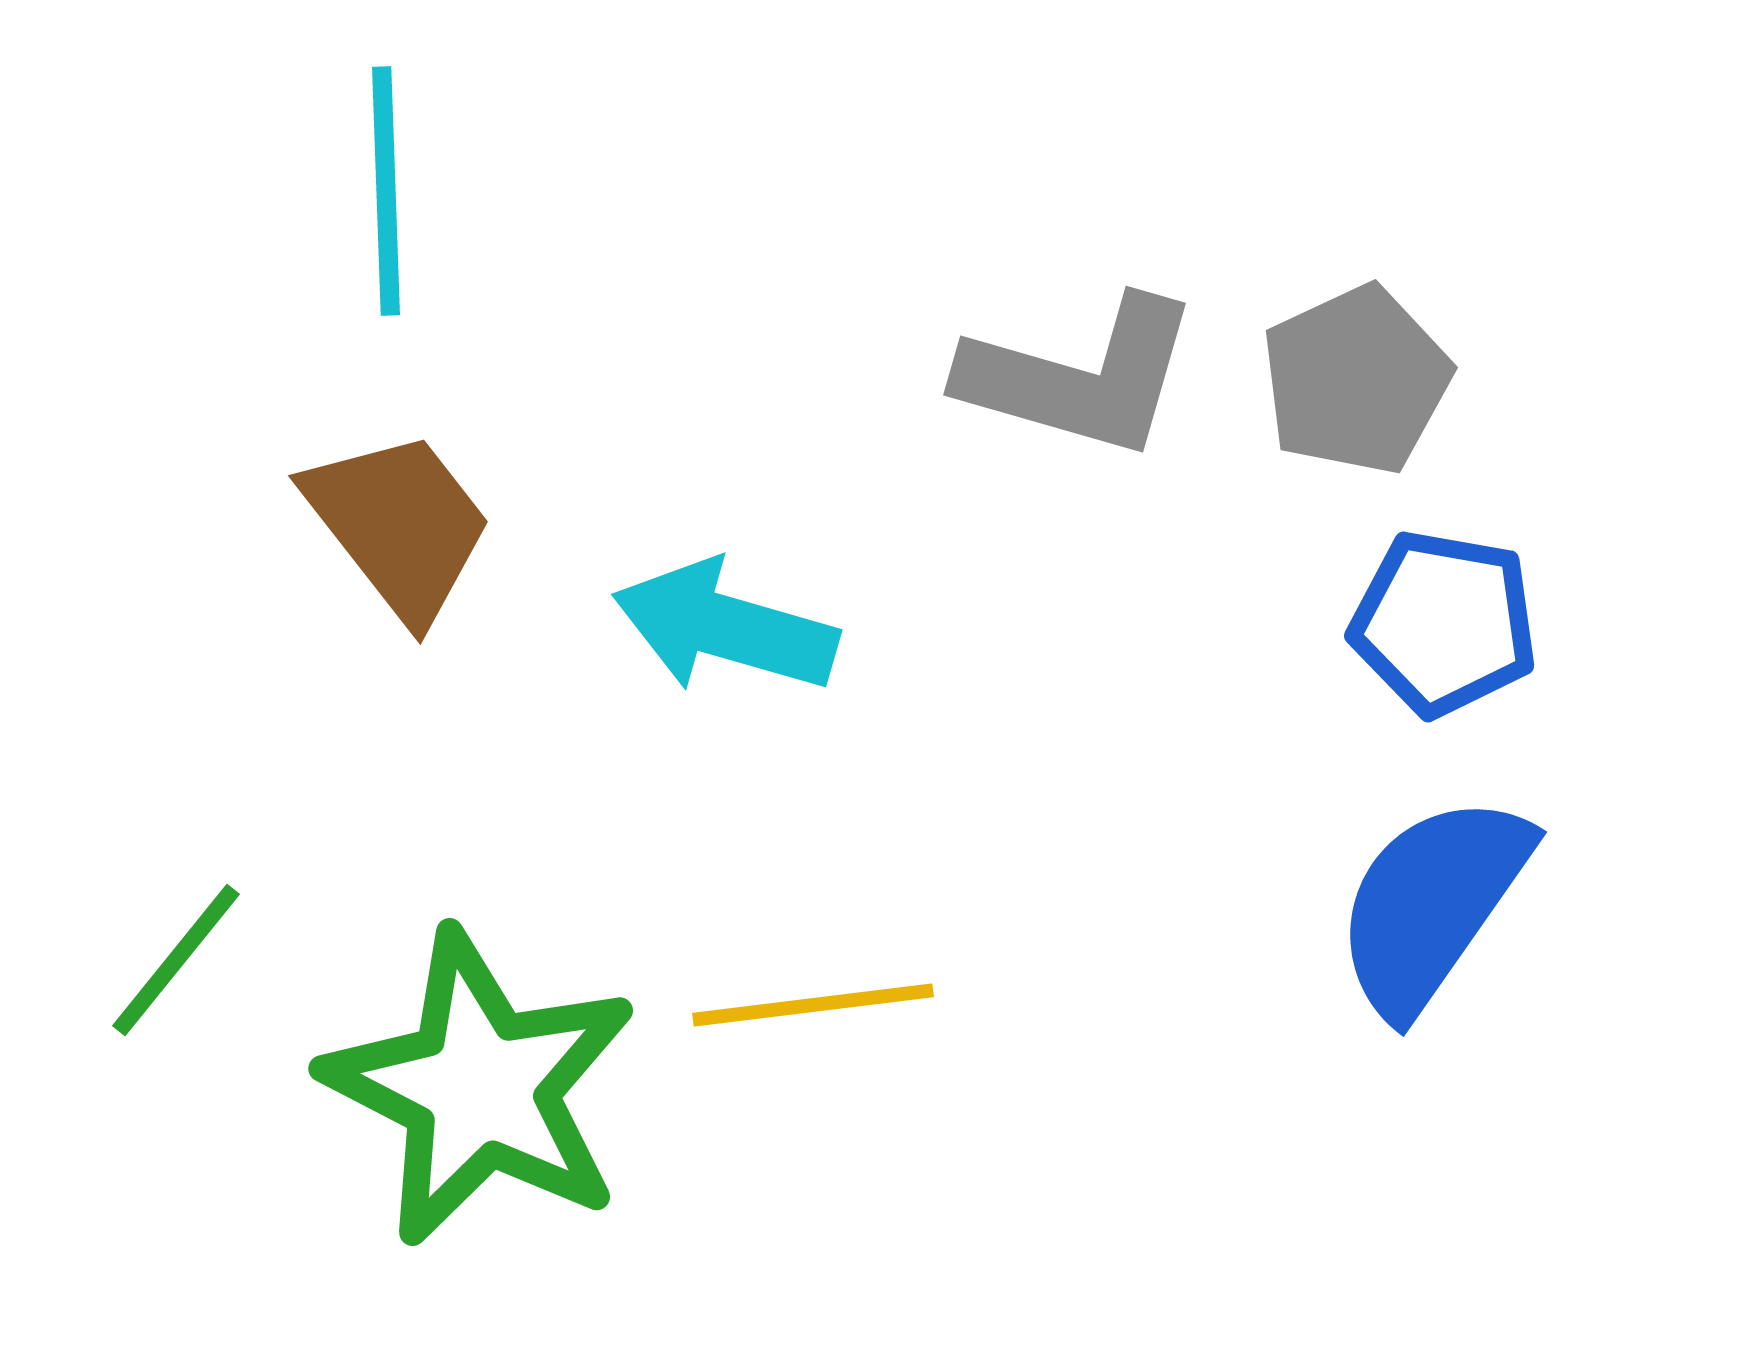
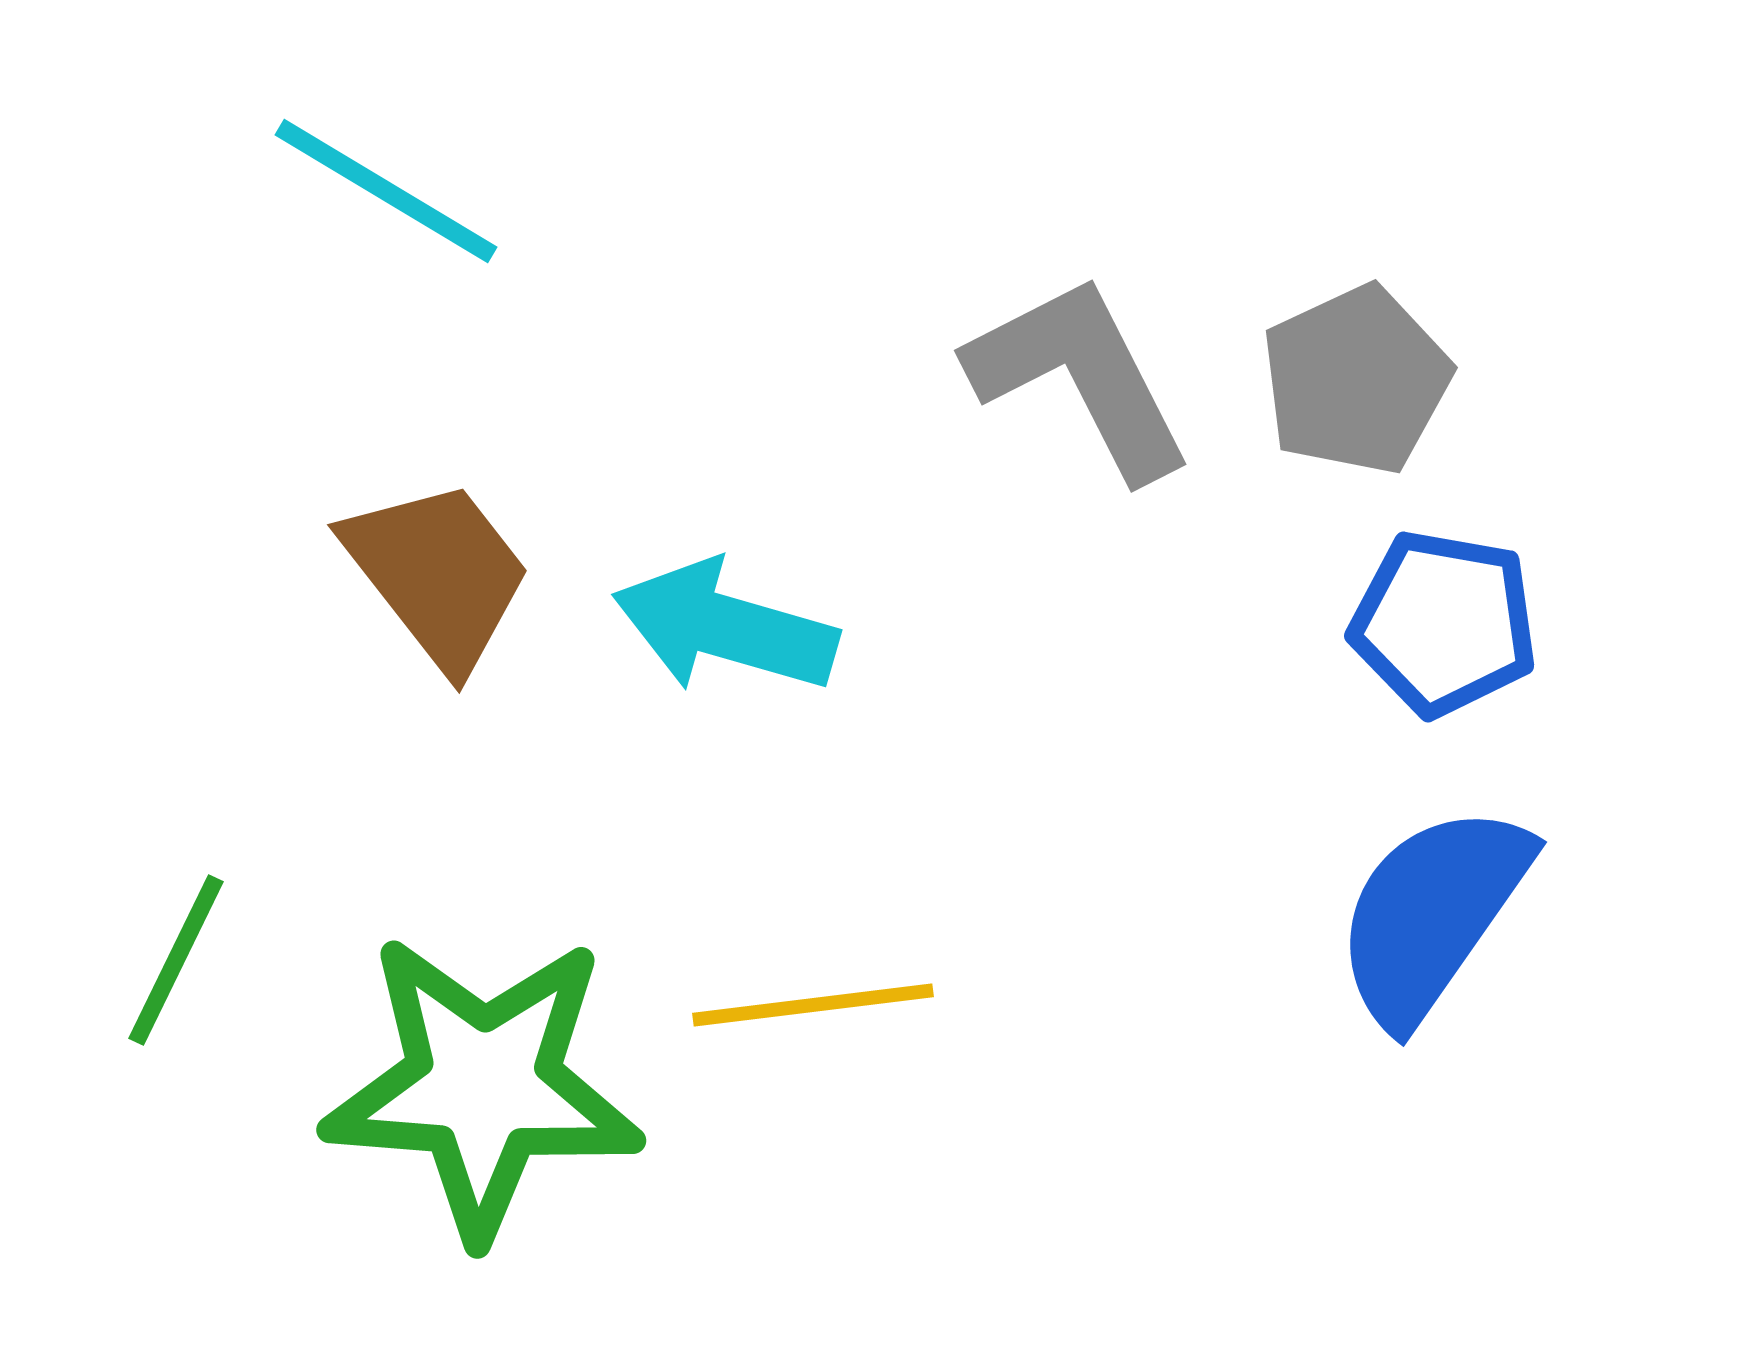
cyan line: rotated 57 degrees counterclockwise
gray L-shape: rotated 133 degrees counterclockwise
brown trapezoid: moved 39 px right, 49 px down
blue semicircle: moved 10 px down
green line: rotated 13 degrees counterclockwise
green star: moved 3 px right, 2 px up; rotated 23 degrees counterclockwise
